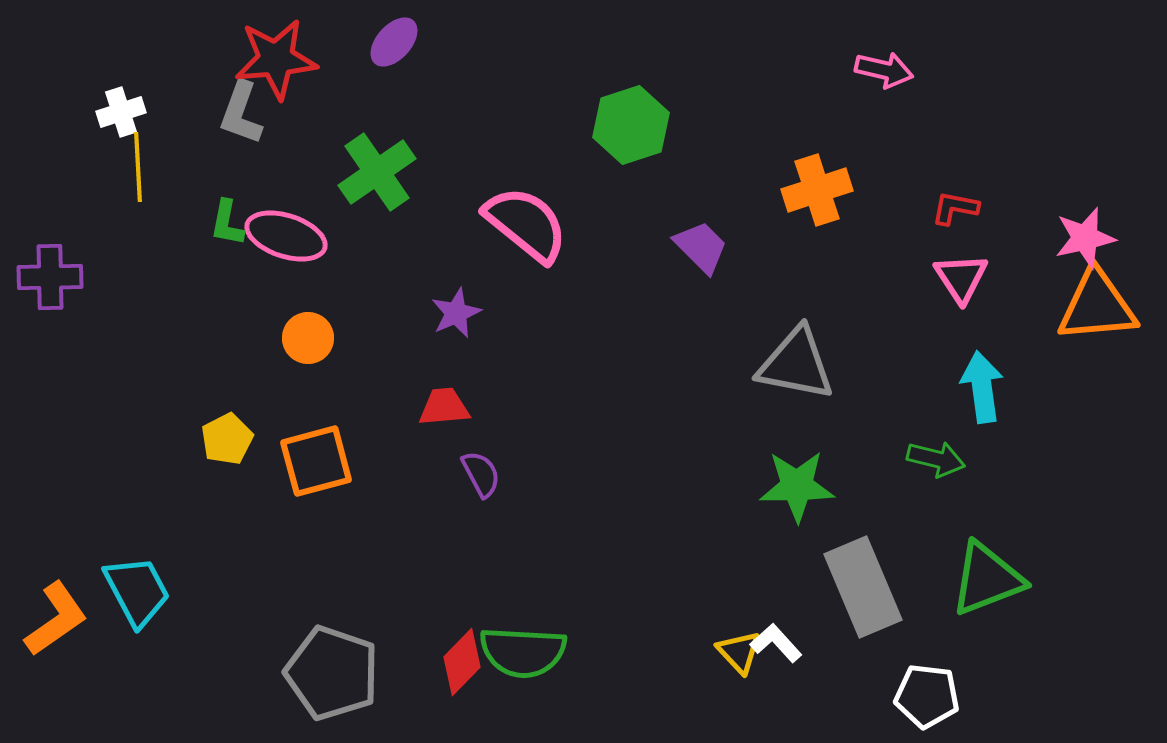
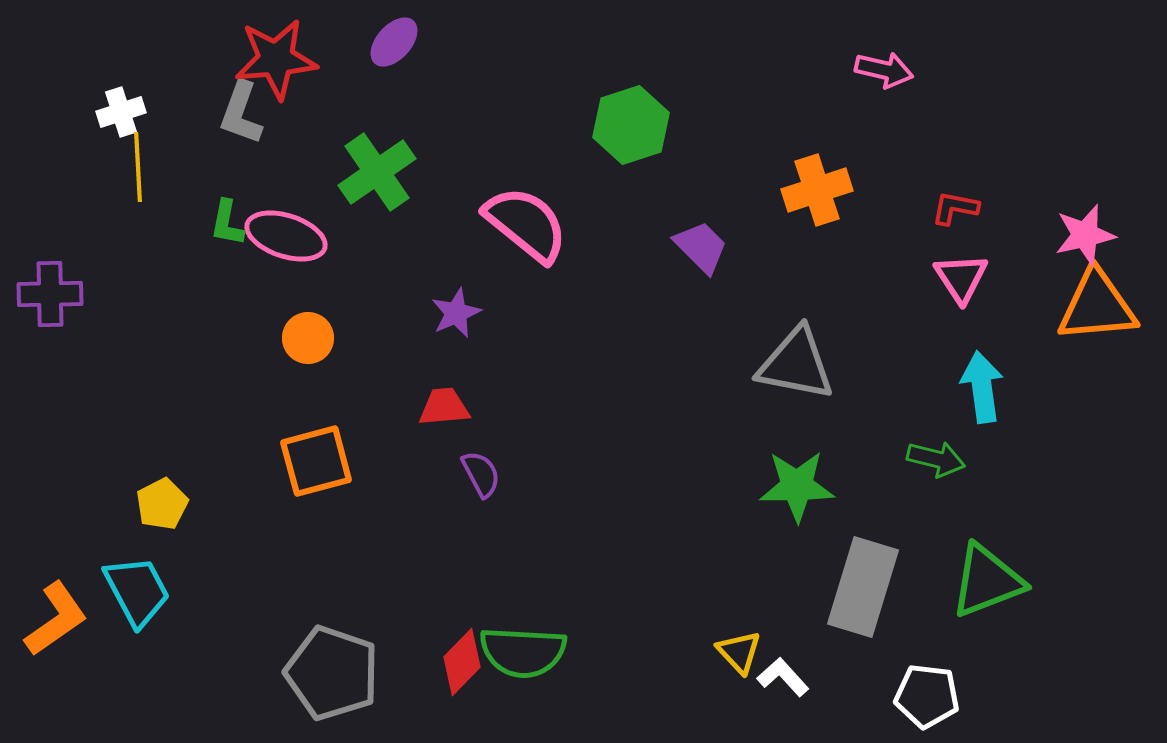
pink star: moved 3 px up
purple cross: moved 17 px down
yellow pentagon: moved 65 px left, 65 px down
green triangle: moved 2 px down
gray rectangle: rotated 40 degrees clockwise
white L-shape: moved 7 px right, 34 px down
